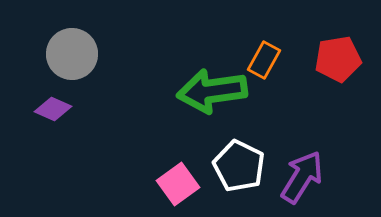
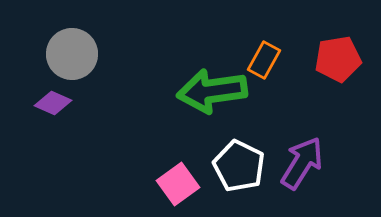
purple diamond: moved 6 px up
purple arrow: moved 14 px up
